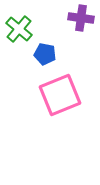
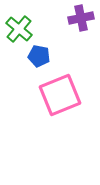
purple cross: rotated 20 degrees counterclockwise
blue pentagon: moved 6 px left, 2 px down
